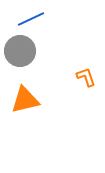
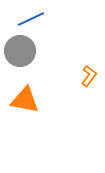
orange L-shape: moved 3 px right, 1 px up; rotated 55 degrees clockwise
orange triangle: rotated 24 degrees clockwise
